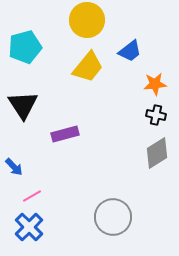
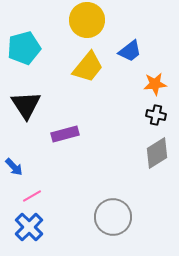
cyan pentagon: moved 1 px left, 1 px down
black triangle: moved 3 px right
